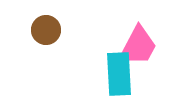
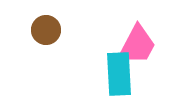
pink trapezoid: moved 1 px left, 1 px up
